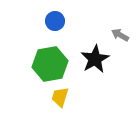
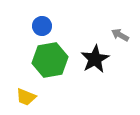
blue circle: moved 13 px left, 5 px down
green hexagon: moved 4 px up
yellow trapezoid: moved 34 px left; rotated 85 degrees counterclockwise
